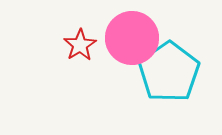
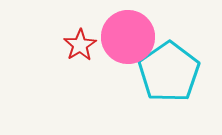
pink circle: moved 4 px left, 1 px up
